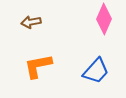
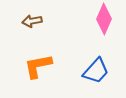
brown arrow: moved 1 px right, 1 px up
